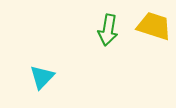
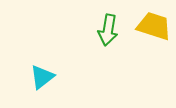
cyan triangle: rotated 8 degrees clockwise
